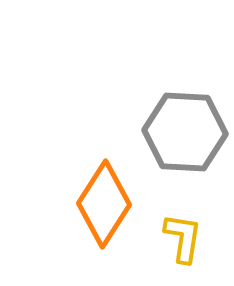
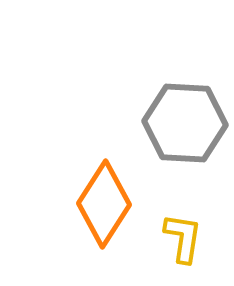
gray hexagon: moved 9 px up
